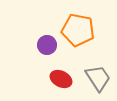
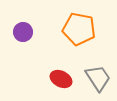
orange pentagon: moved 1 px right, 1 px up
purple circle: moved 24 px left, 13 px up
